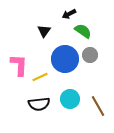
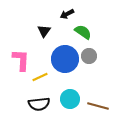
black arrow: moved 2 px left
green semicircle: moved 1 px down
gray circle: moved 1 px left, 1 px down
pink L-shape: moved 2 px right, 5 px up
brown line: rotated 45 degrees counterclockwise
